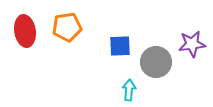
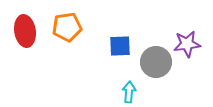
purple star: moved 5 px left
cyan arrow: moved 2 px down
